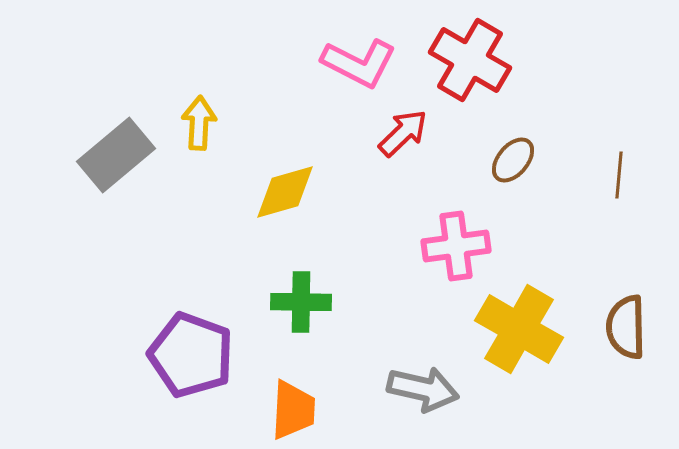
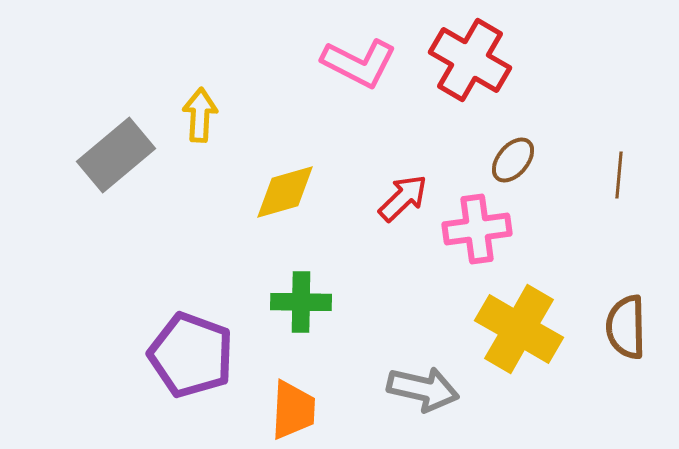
yellow arrow: moved 1 px right, 8 px up
red arrow: moved 65 px down
pink cross: moved 21 px right, 17 px up
